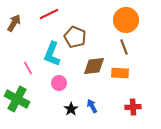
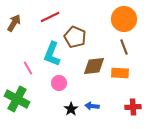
red line: moved 1 px right, 3 px down
orange circle: moved 2 px left, 1 px up
blue arrow: rotated 56 degrees counterclockwise
